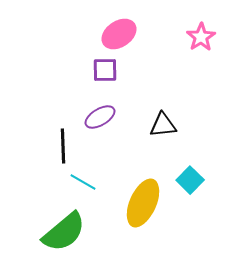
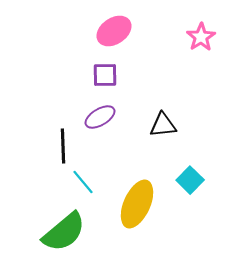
pink ellipse: moved 5 px left, 3 px up
purple square: moved 5 px down
cyan line: rotated 20 degrees clockwise
yellow ellipse: moved 6 px left, 1 px down
